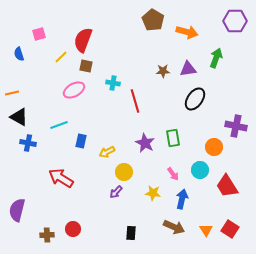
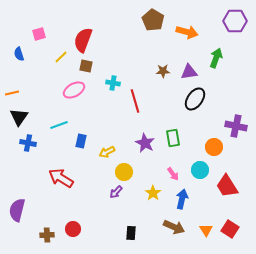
purple triangle: moved 1 px right, 3 px down
black triangle: rotated 36 degrees clockwise
yellow star: rotated 28 degrees clockwise
